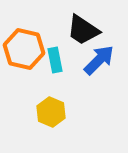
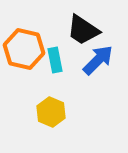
blue arrow: moved 1 px left
